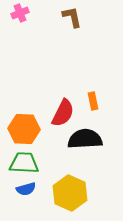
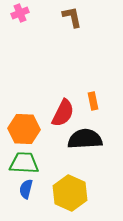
blue semicircle: rotated 120 degrees clockwise
